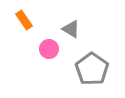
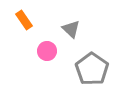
gray triangle: rotated 12 degrees clockwise
pink circle: moved 2 px left, 2 px down
